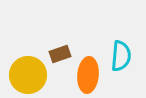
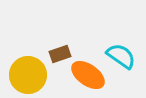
cyan semicircle: rotated 60 degrees counterclockwise
orange ellipse: rotated 60 degrees counterclockwise
